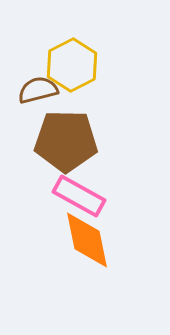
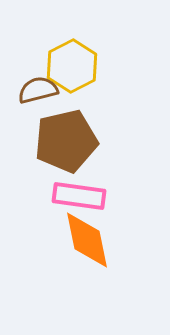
yellow hexagon: moved 1 px down
brown pentagon: rotated 14 degrees counterclockwise
pink rectangle: rotated 21 degrees counterclockwise
